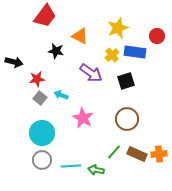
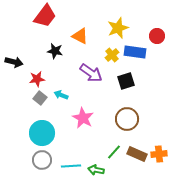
black star: moved 1 px left
